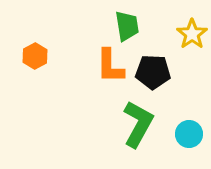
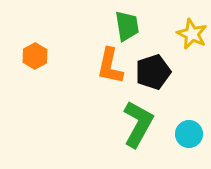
yellow star: rotated 12 degrees counterclockwise
orange L-shape: rotated 12 degrees clockwise
black pentagon: rotated 20 degrees counterclockwise
